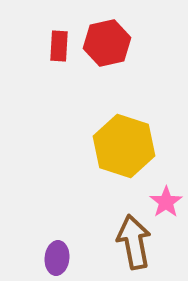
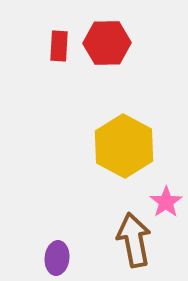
red hexagon: rotated 12 degrees clockwise
yellow hexagon: rotated 10 degrees clockwise
brown arrow: moved 2 px up
